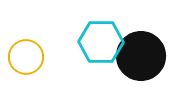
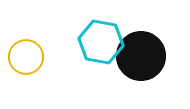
cyan hexagon: rotated 9 degrees clockwise
